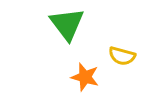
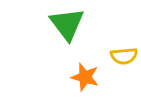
yellow semicircle: moved 2 px right; rotated 20 degrees counterclockwise
